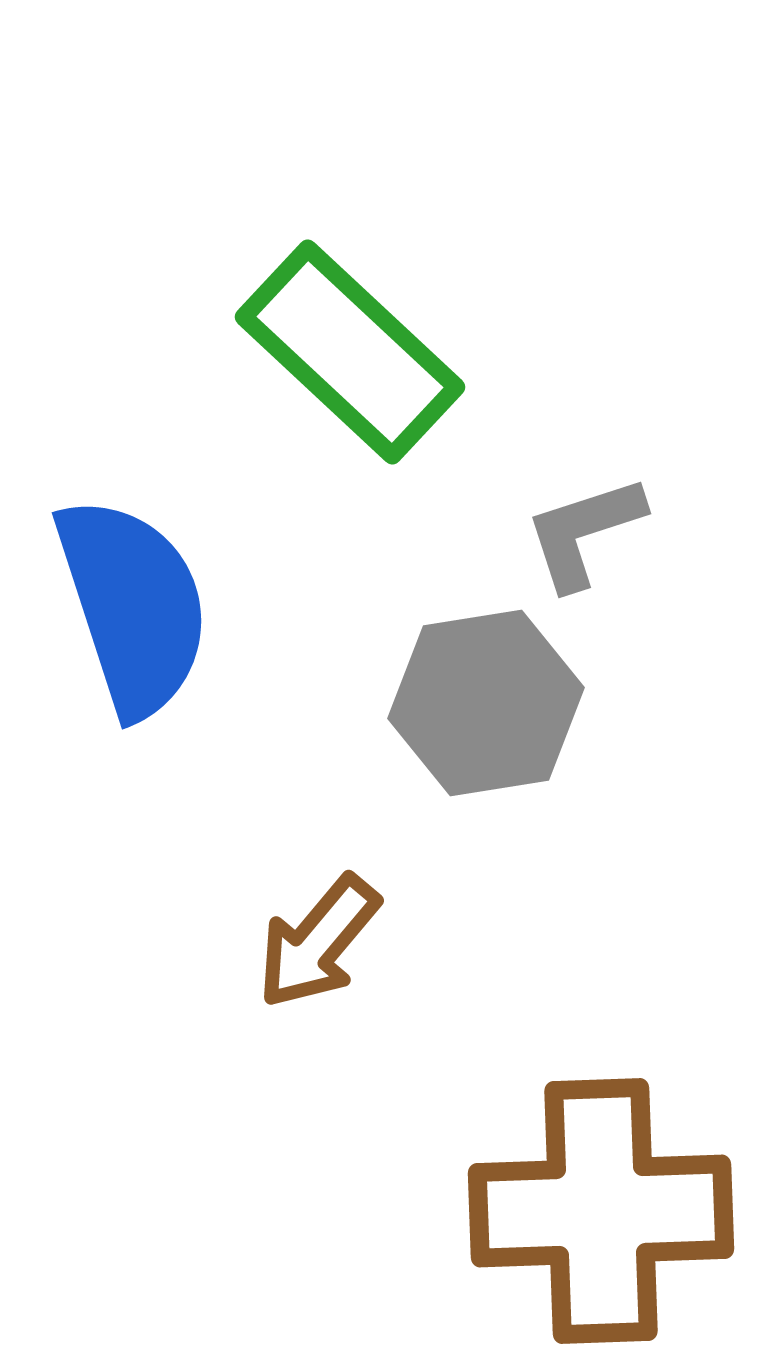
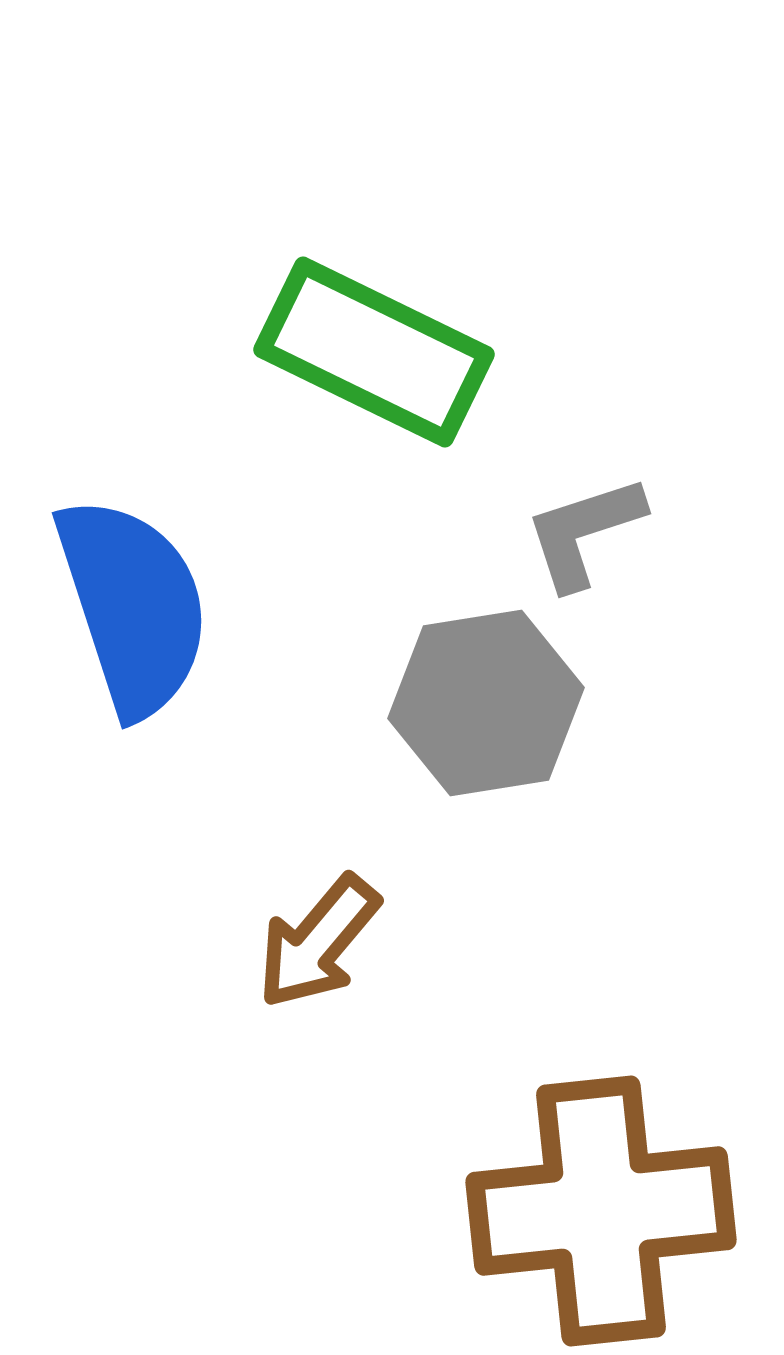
green rectangle: moved 24 px right; rotated 17 degrees counterclockwise
brown cross: rotated 4 degrees counterclockwise
